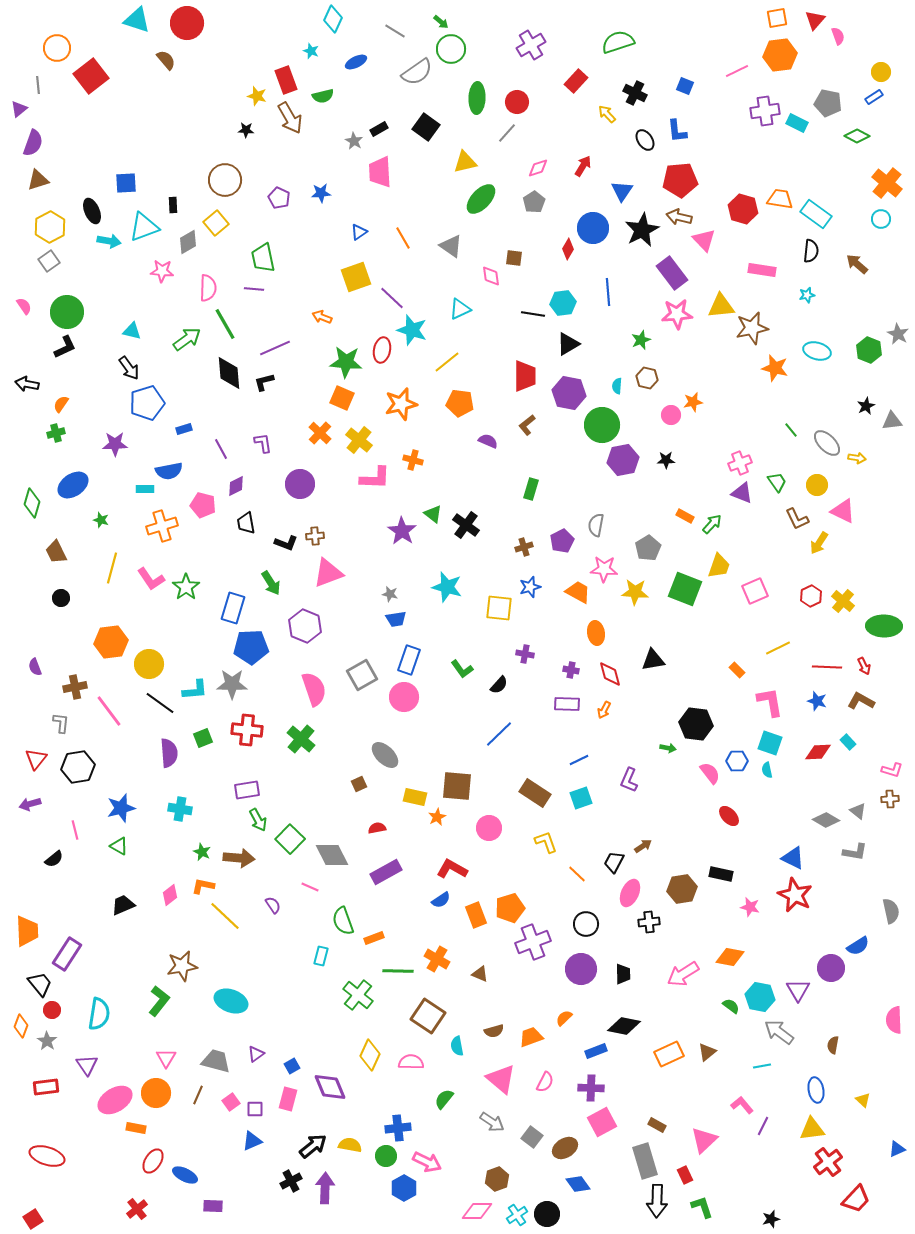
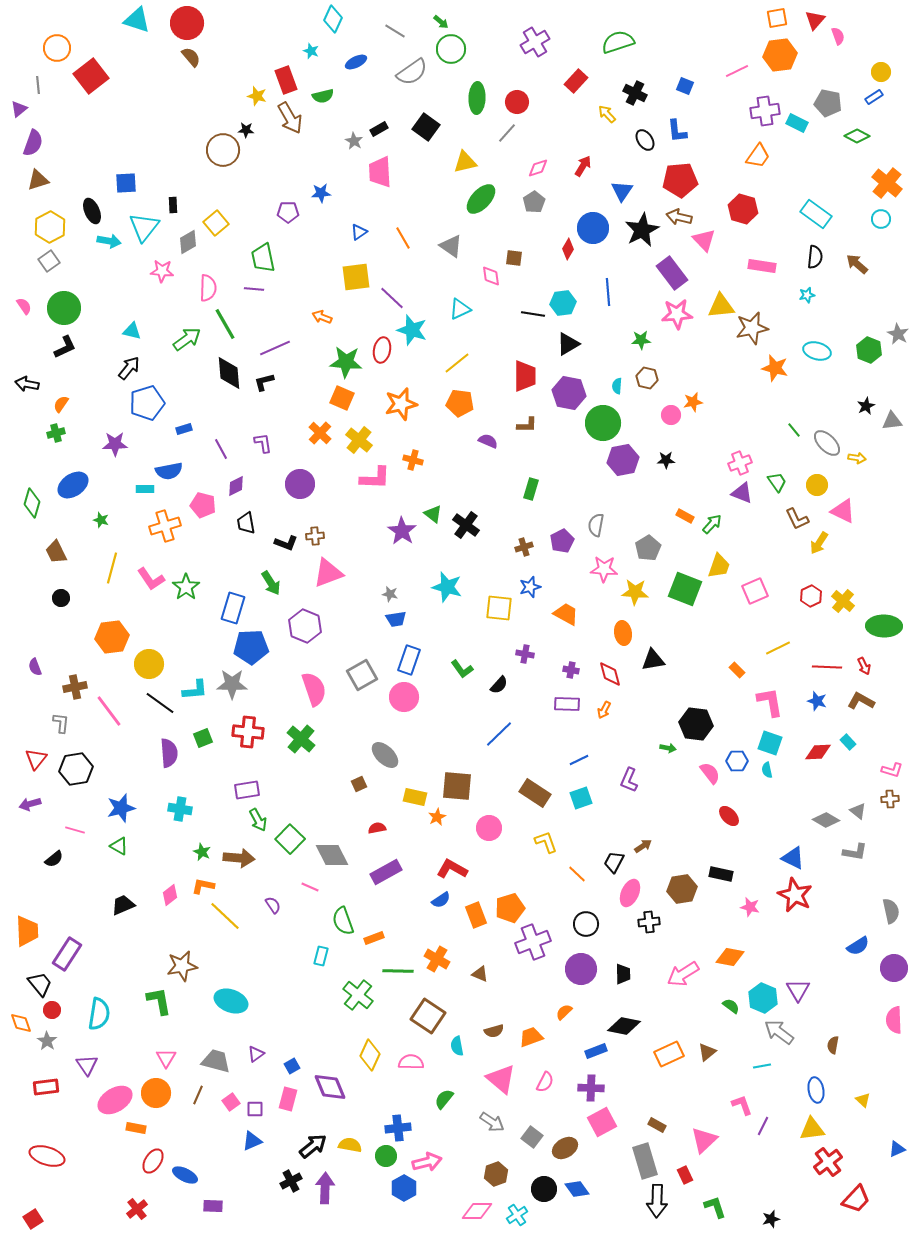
purple cross at (531, 45): moved 4 px right, 3 px up
brown semicircle at (166, 60): moved 25 px right, 3 px up
gray semicircle at (417, 72): moved 5 px left
brown circle at (225, 180): moved 2 px left, 30 px up
purple pentagon at (279, 198): moved 9 px right, 14 px down; rotated 25 degrees counterclockwise
orange trapezoid at (780, 199): moved 22 px left, 43 px up; rotated 116 degrees clockwise
cyan triangle at (144, 227): rotated 32 degrees counterclockwise
black semicircle at (811, 251): moved 4 px right, 6 px down
pink rectangle at (762, 270): moved 4 px up
yellow square at (356, 277): rotated 12 degrees clockwise
green circle at (67, 312): moved 3 px left, 4 px up
green star at (641, 340): rotated 18 degrees clockwise
yellow line at (447, 362): moved 10 px right, 1 px down
black arrow at (129, 368): rotated 105 degrees counterclockwise
brown L-shape at (527, 425): rotated 140 degrees counterclockwise
green circle at (602, 425): moved 1 px right, 2 px up
green line at (791, 430): moved 3 px right
orange cross at (162, 526): moved 3 px right
orange trapezoid at (578, 592): moved 12 px left, 22 px down
orange ellipse at (596, 633): moved 27 px right
orange hexagon at (111, 642): moved 1 px right, 5 px up
red cross at (247, 730): moved 1 px right, 2 px down
black hexagon at (78, 767): moved 2 px left, 2 px down
pink line at (75, 830): rotated 60 degrees counterclockwise
purple circle at (831, 968): moved 63 px right
cyan hexagon at (760, 997): moved 3 px right, 1 px down; rotated 12 degrees clockwise
green L-shape at (159, 1001): rotated 48 degrees counterclockwise
orange semicircle at (564, 1018): moved 6 px up
orange diamond at (21, 1026): moved 3 px up; rotated 40 degrees counterclockwise
pink L-shape at (742, 1105): rotated 20 degrees clockwise
pink arrow at (427, 1162): rotated 40 degrees counterclockwise
brown hexagon at (497, 1179): moved 1 px left, 5 px up
blue diamond at (578, 1184): moved 1 px left, 5 px down
green L-shape at (702, 1207): moved 13 px right
black circle at (547, 1214): moved 3 px left, 25 px up
